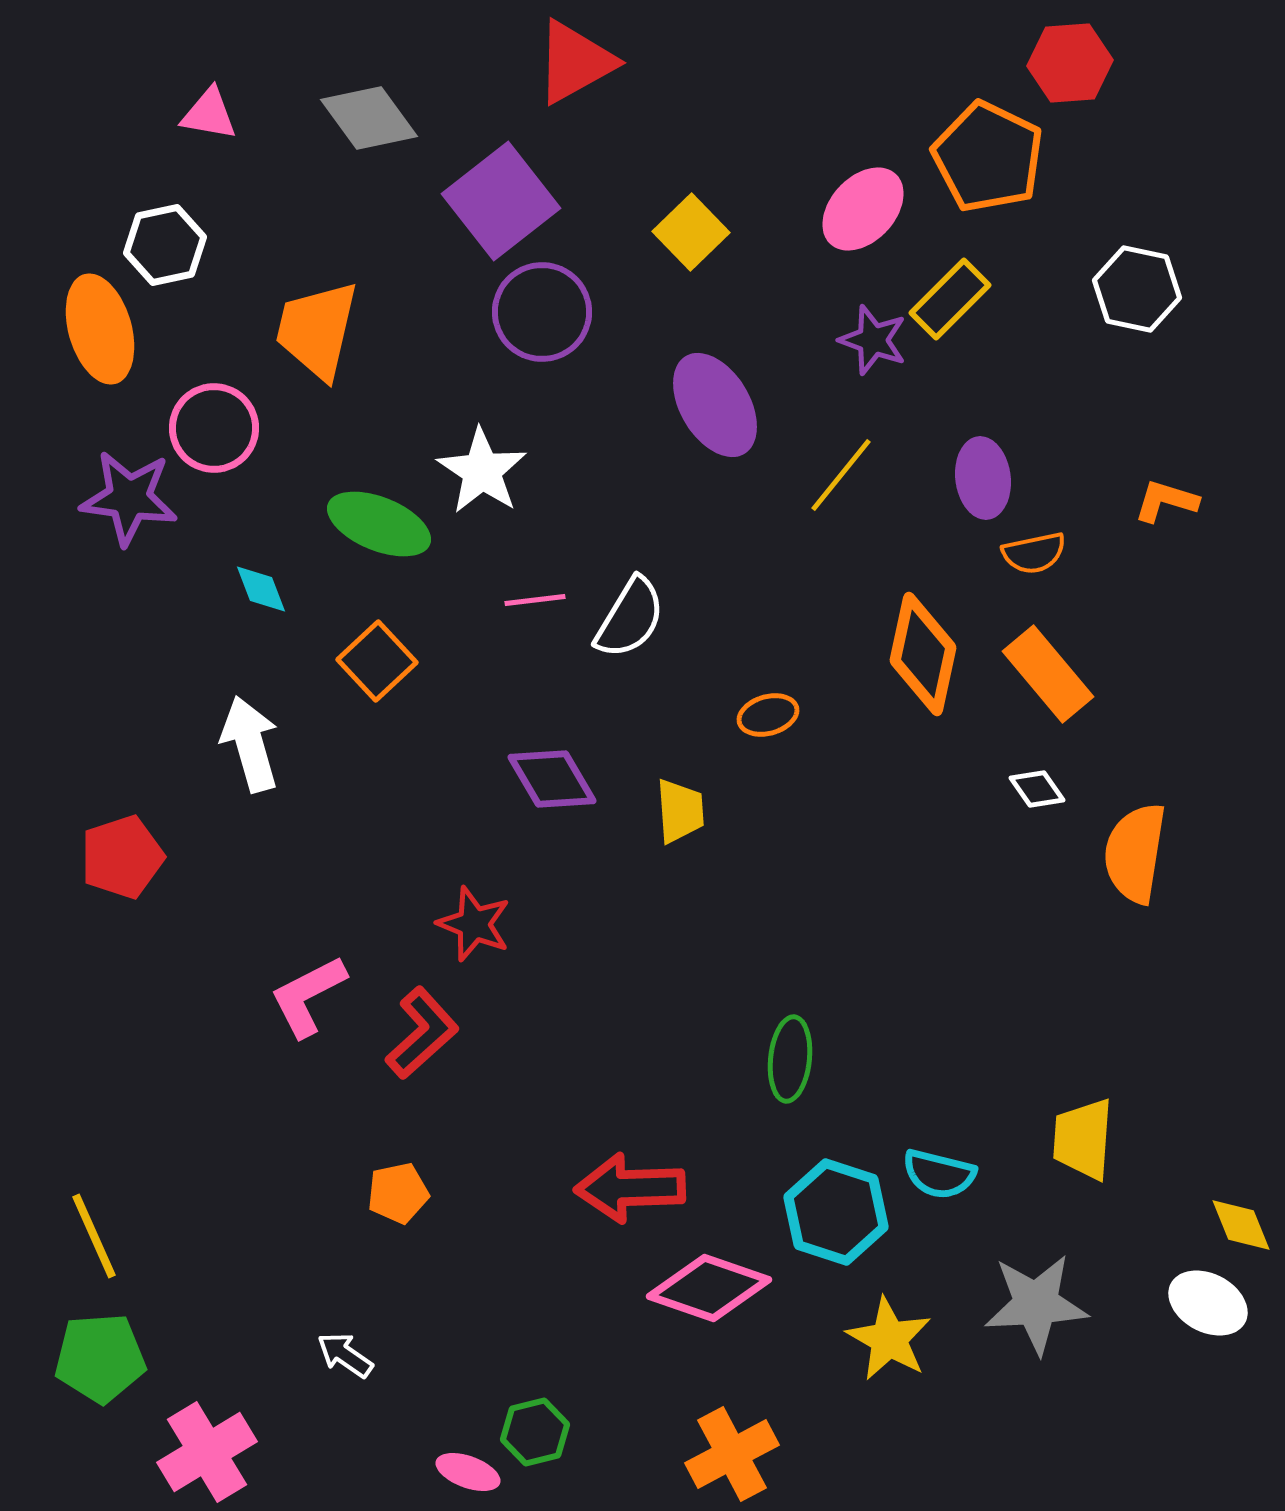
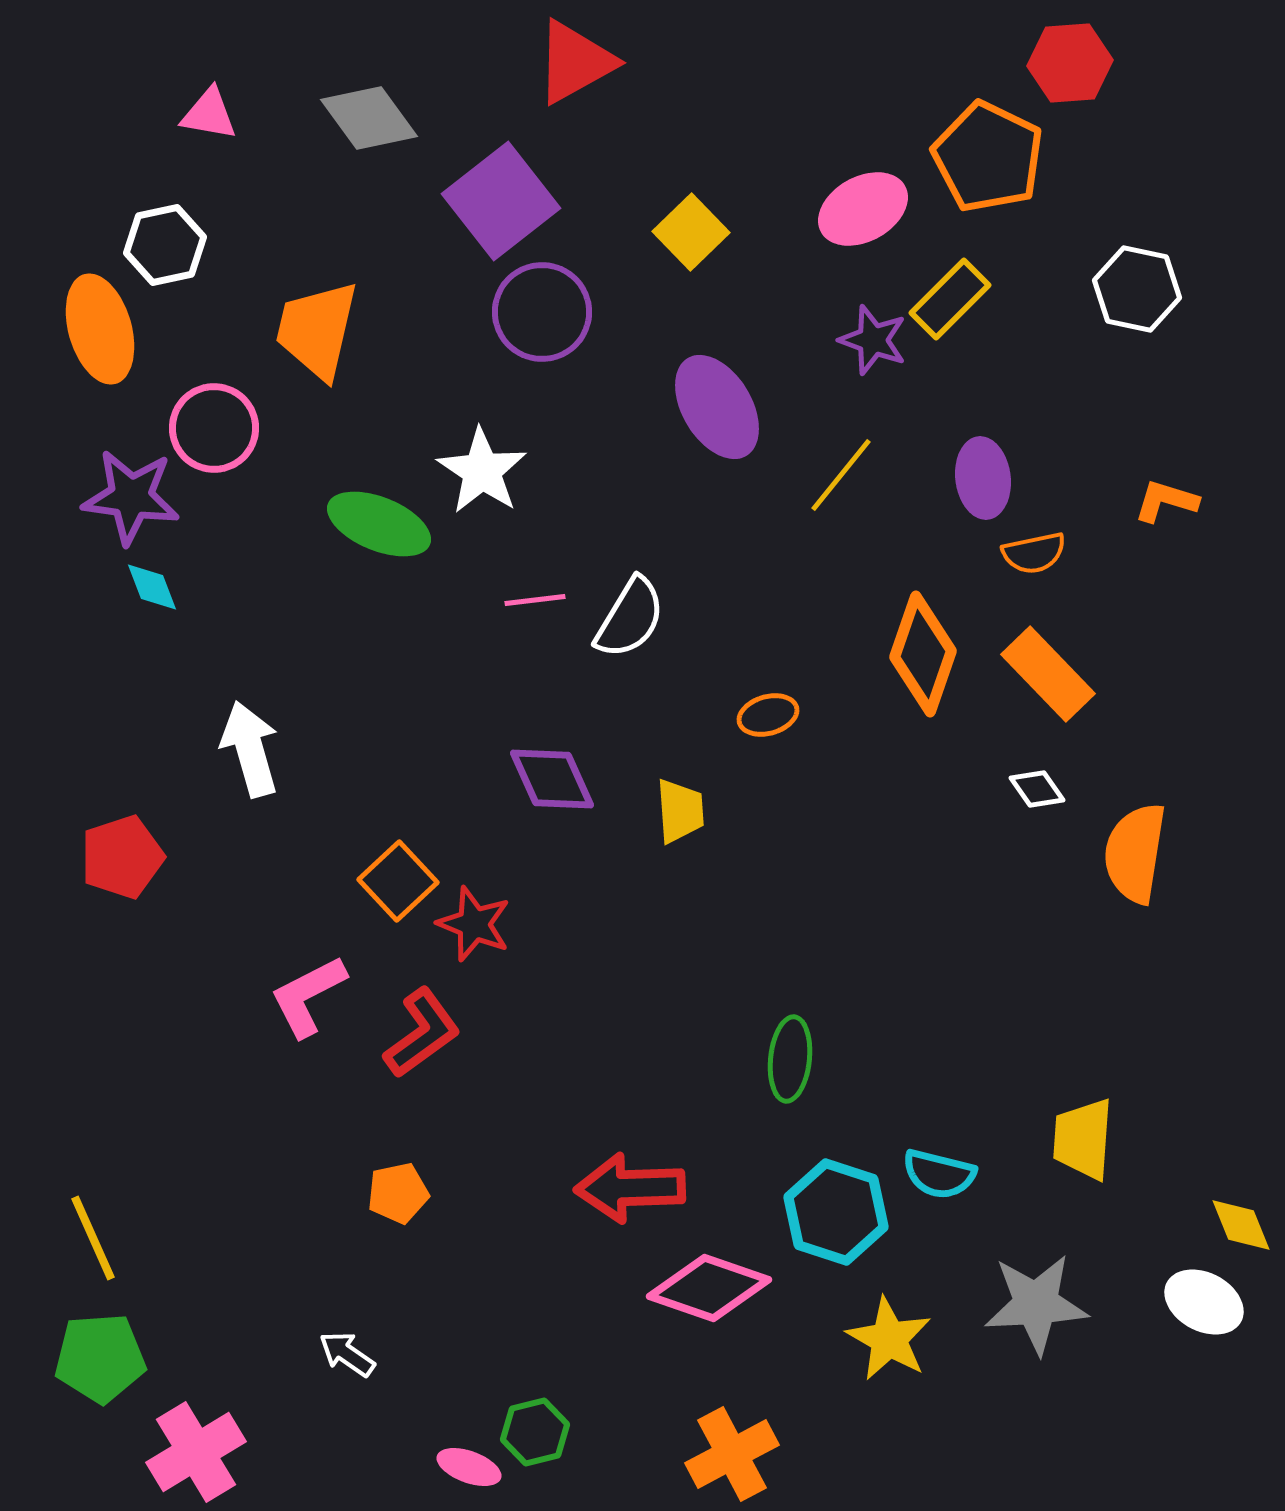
pink ellipse at (863, 209): rotated 18 degrees clockwise
purple ellipse at (715, 405): moved 2 px right, 2 px down
purple star at (129, 498): moved 2 px right, 1 px up
cyan diamond at (261, 589): moved 109 px left, 2 px up
orange diamond at (923, 654): rotated 7 degrees clockwise
orange square at (377, 661): moved 21 px right, 220 px down
orange rectangle at (1048, 674): rotated 4 degrees counterclockwise
white arrow at (250, 744): moved 5 px down
purple diamond at (552, 779): rotated 6 degrees clockwise
red L-shape at (422, 1033): rotated 6 degrees clockwise
yellow line at (94, 1236): moved 1 px left, 2 px down
white ellipse at (1208, 1303): moved 4 px left, 1 px up
white arrow at (345, 1355): moved 2 px right, 1 px up
pink cross at (207, 1452): moved 11 px left
pink ellipse at (468, 1472): moved 1 px right, 5 px up
